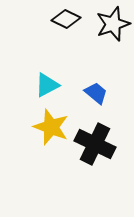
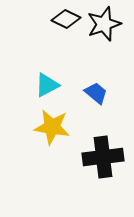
black star: moved 9 px left
yellow star: moved 1 px right; rotated 12 degrees counterclockwise
black cross: moved 8 px right, 13 px down; rotated 33 degrees counterclockwise
